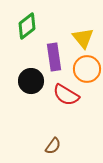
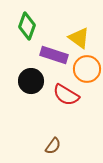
green diamond: rotated 32 degrees counterclockwise
yellow triangle: moved 4 px left; rotated 15 degrees counterclockwise
purple rectangle: moved 2 px up; rotated 64 degrees counterclockwise
